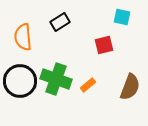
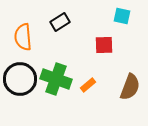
cyan square: moved 1 px up
red square: rotated 12 degrees clockwise
black circle: moved 2 px up
